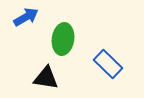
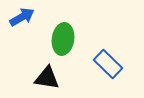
blue arrow: moved 4 px left
black triangle: moved 1 px right
